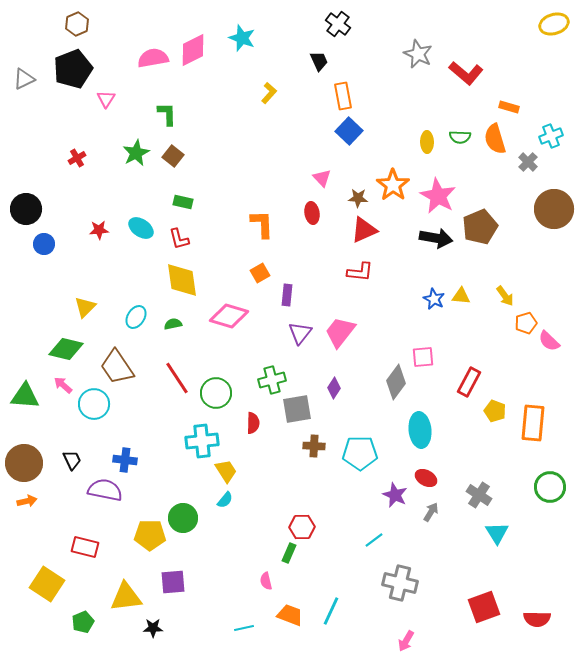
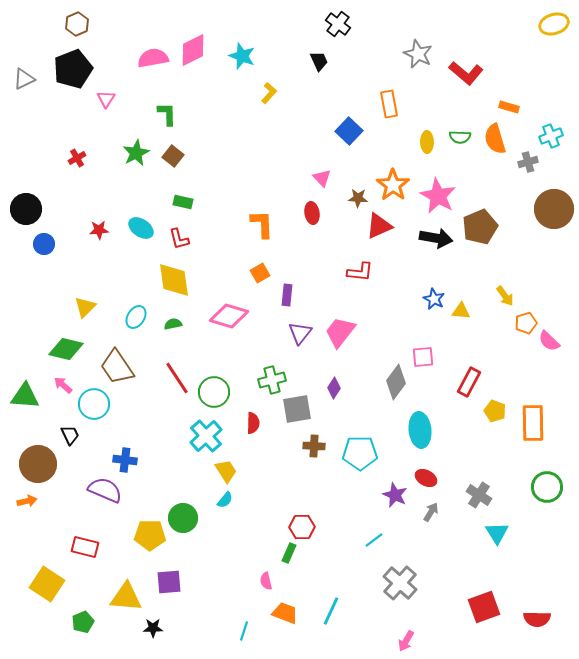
cyan star at (242, 38): moved 18 px down
orange rectangle at (343, 96): moved 46 px right, 8 px down
gray cross at (528, 162): rotated 30 degrees clockwise
red triangle at (364, 230): moved 15 px right, 4 px up
yellow diamond at (182, 280): moved 8 px left
yellow triangle at (461, 296): moved 15 px down
green circle at (216, 393): moved 2 px left, 1 px up
orange rectangle at (533, 423): rotated 6 degrees counterclockwise
cyan cross at (202, 441): moved 4 px right, 5 px up; rotated 36 degrees counterclockwise
black trapezoid at (72, 460): moved 2 px left, 25 px up
brown circle at (24, 463): moved 14 px right, 1 px down
green circle at (550, 487): moved 3 px left
purple semicircle at (105, 490): rotated 12 degrees clockwise
purple square at (173, 582): moved 4 px left
gray cross at (400, 583): rotated 28 degrees clockwise
yellow triangle at (126, 597): rotated 12 degrees clockwise
orange trapezoid at (290, 615): moved 5 px left, 2 px up
cyan line at (244, 628): moved 3 px down; rotated 60 degrees counterclockwise
